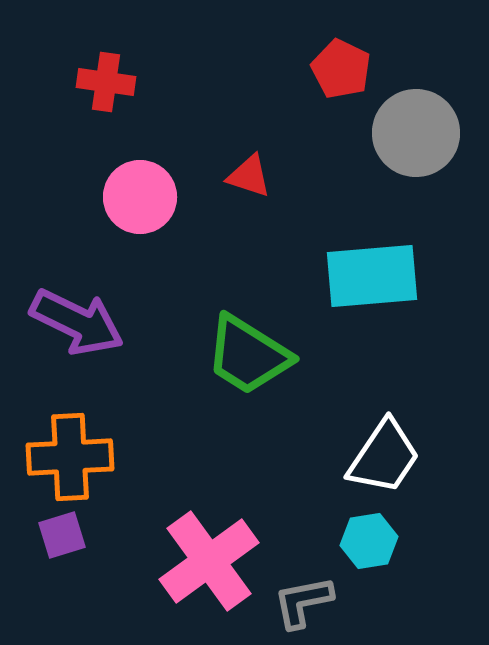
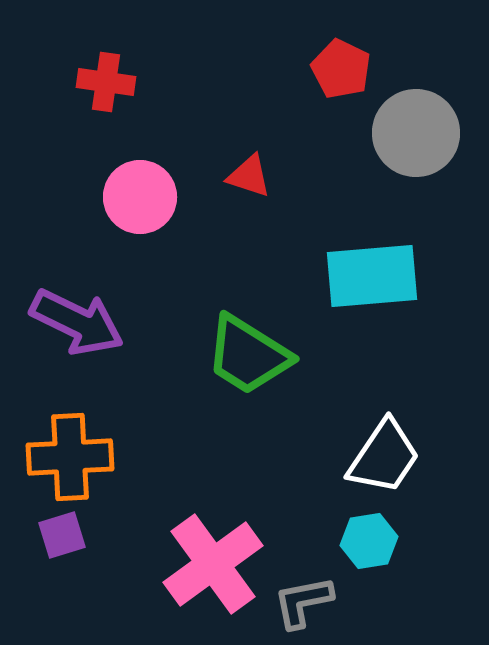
pink cross: moved 4 px right, 3 px down
